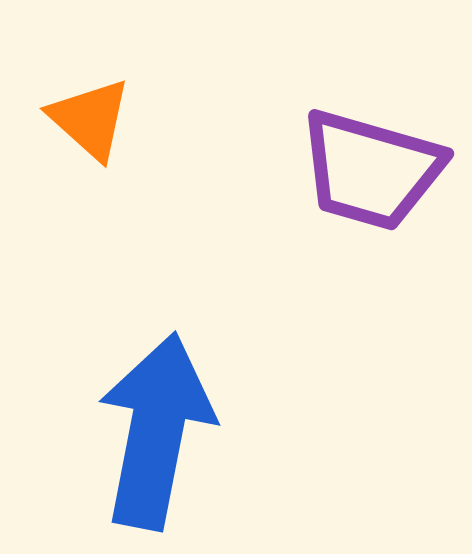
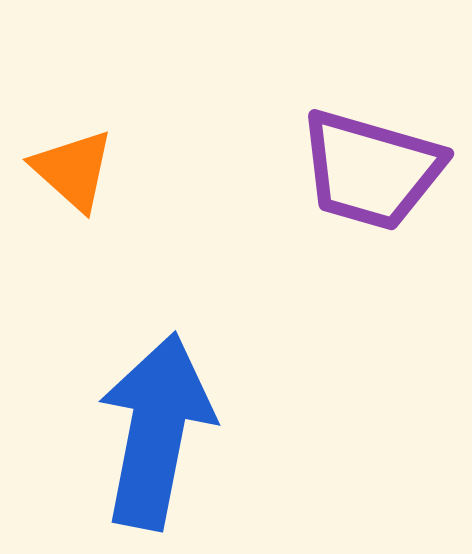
orange triangle: moved 17 px left, 51 px down
